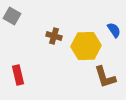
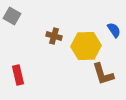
brown L-shape: moved 2 px left, 3 px up
